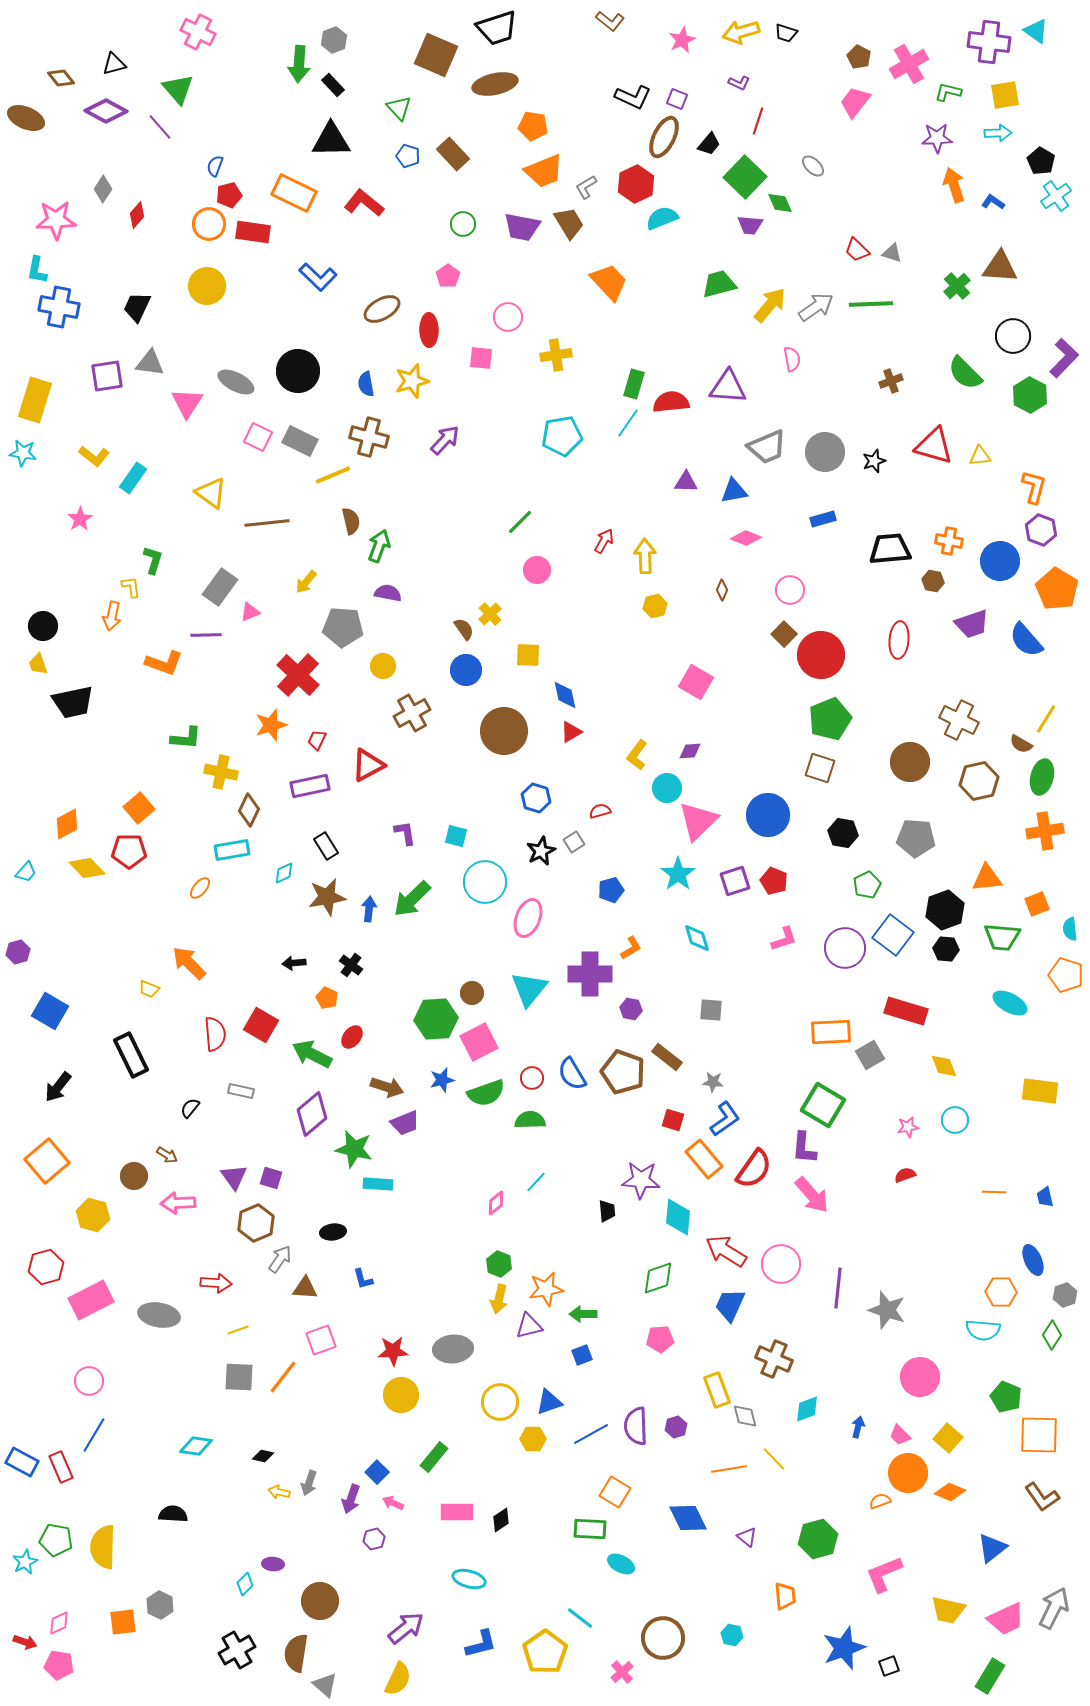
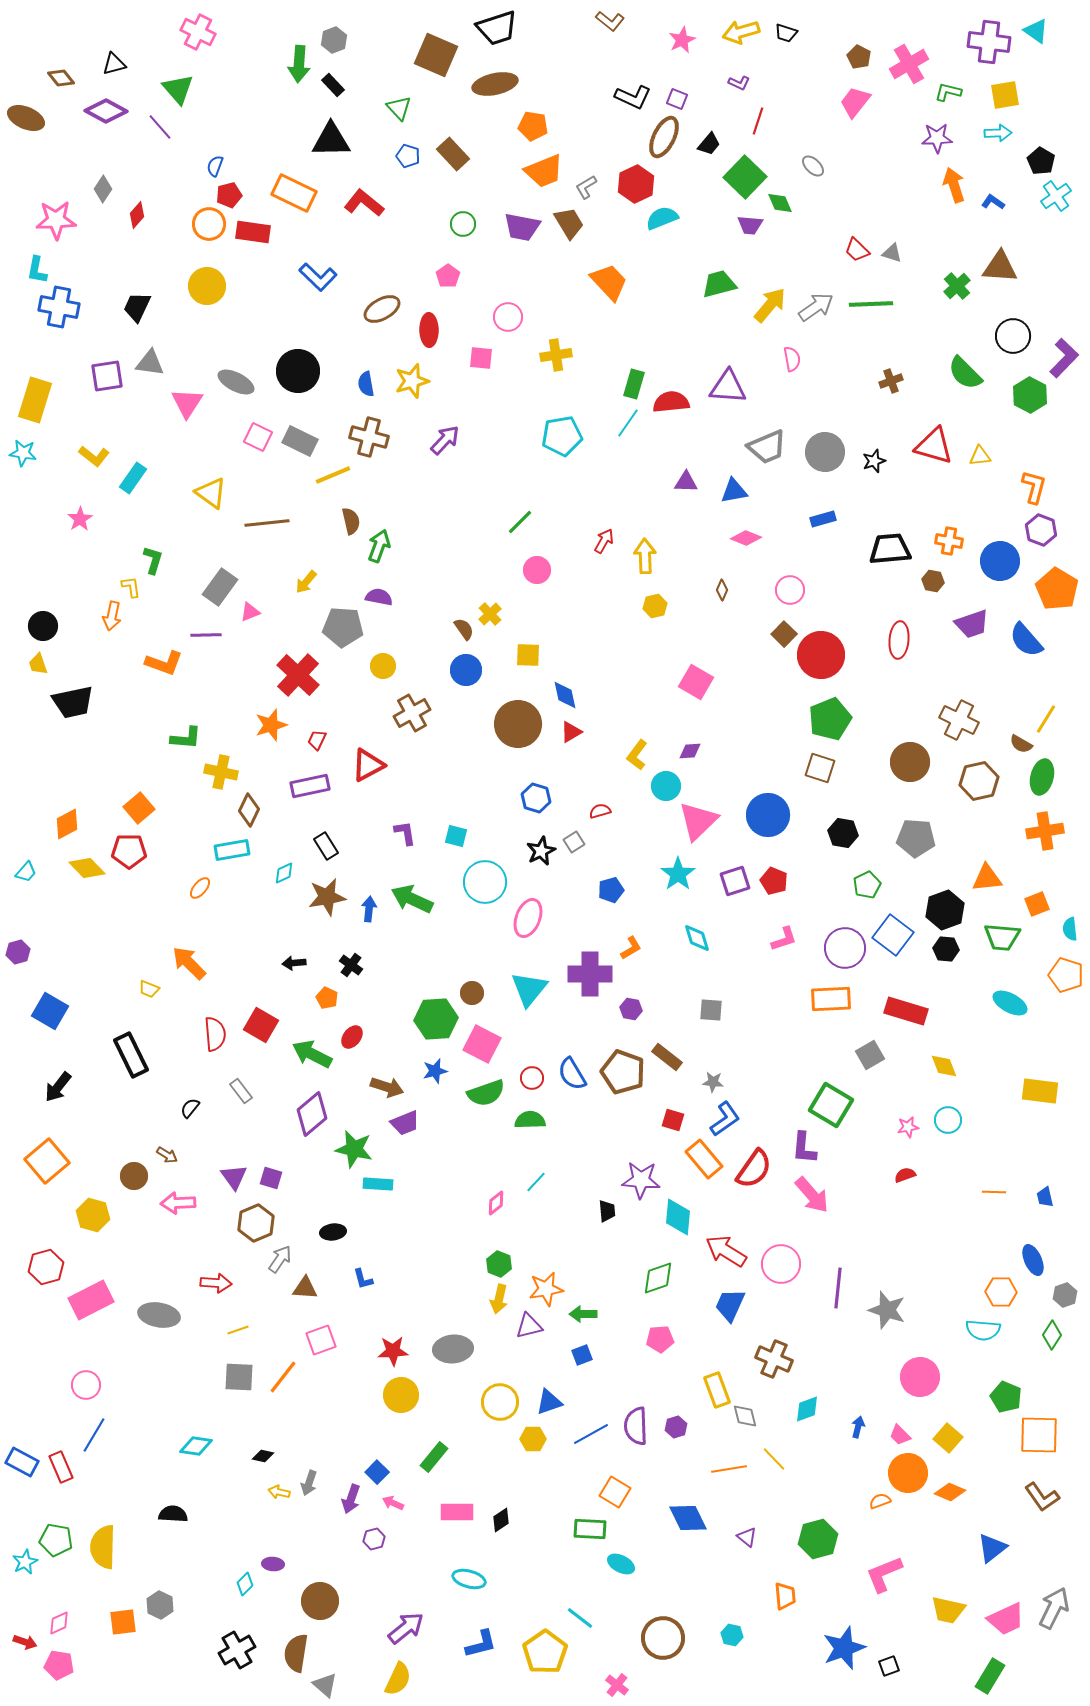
purple semicircle at (388, 593): moved 9 px left, 4 px down
brown circle at (504, 731): moved 14 px right, 7 px up
cyan circle at (667, 788): moved 1 px left, 2 px up
green arrow at (412, 899): rotated 69 degrees clockwise
orange rectangle at (831, 1032): moved 33 px up
pink square at (479, 1042): moved 3 px right, 2 px down; rotated 36 degrees counterclockwise
blue star at (442, 1080): moved 7 px left, 9 px up
gray rectangle at (241, 1091): rotated 40 degrees clockwise
green square at (823, 1105): moved 8 px right
cyan circle at (955, 1120): moved 7 px left
pink circle at (89, 1381): moved 3 px left, 4 px down
pink cross at (622, 1672): moved 5 px left, 13 px down; rotated 10 degrees counterclockwise
